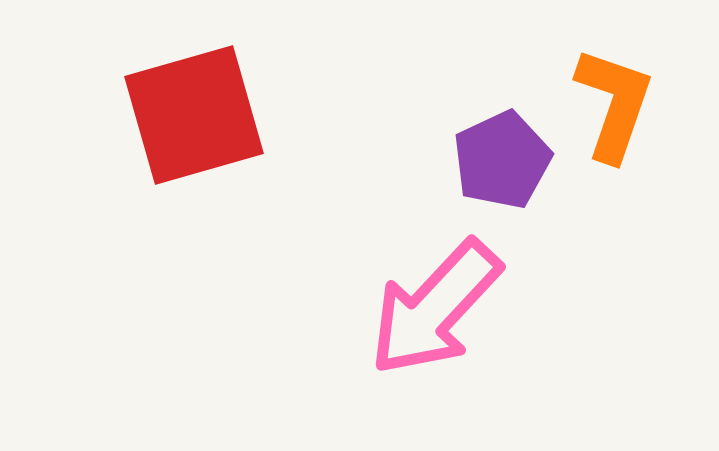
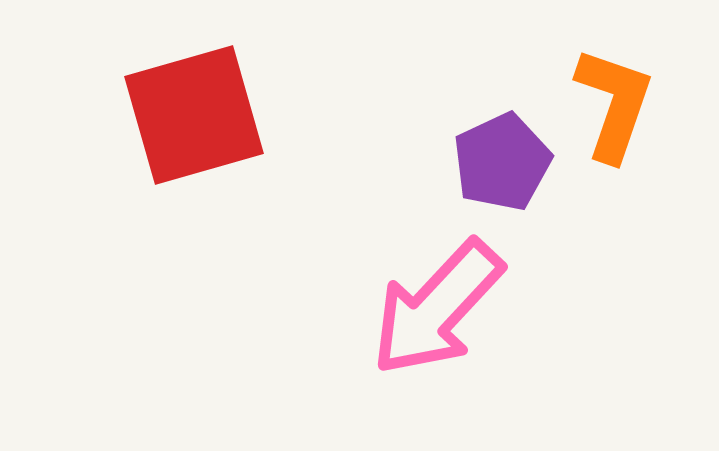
purple pentagon: moved 2 px down
pink arrow: moved 2 px right
